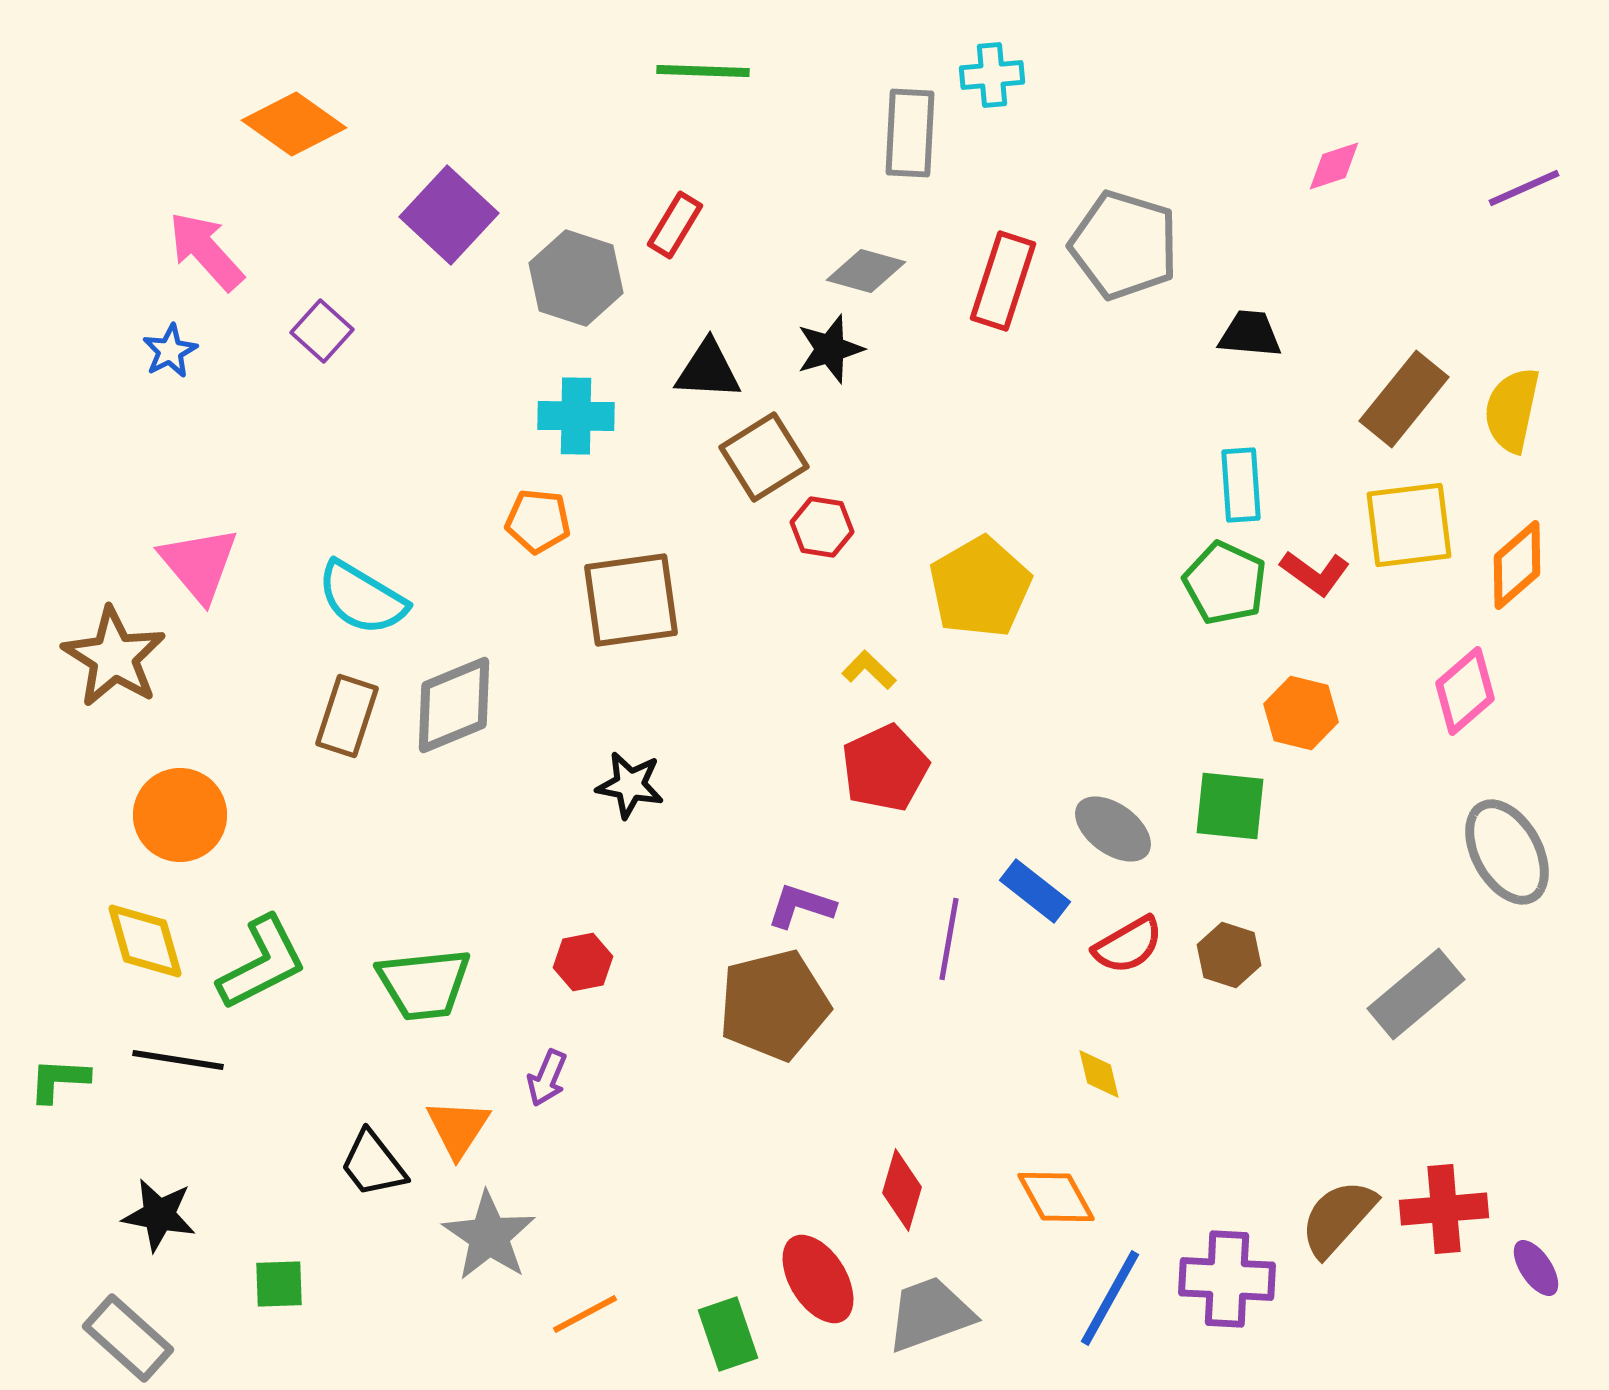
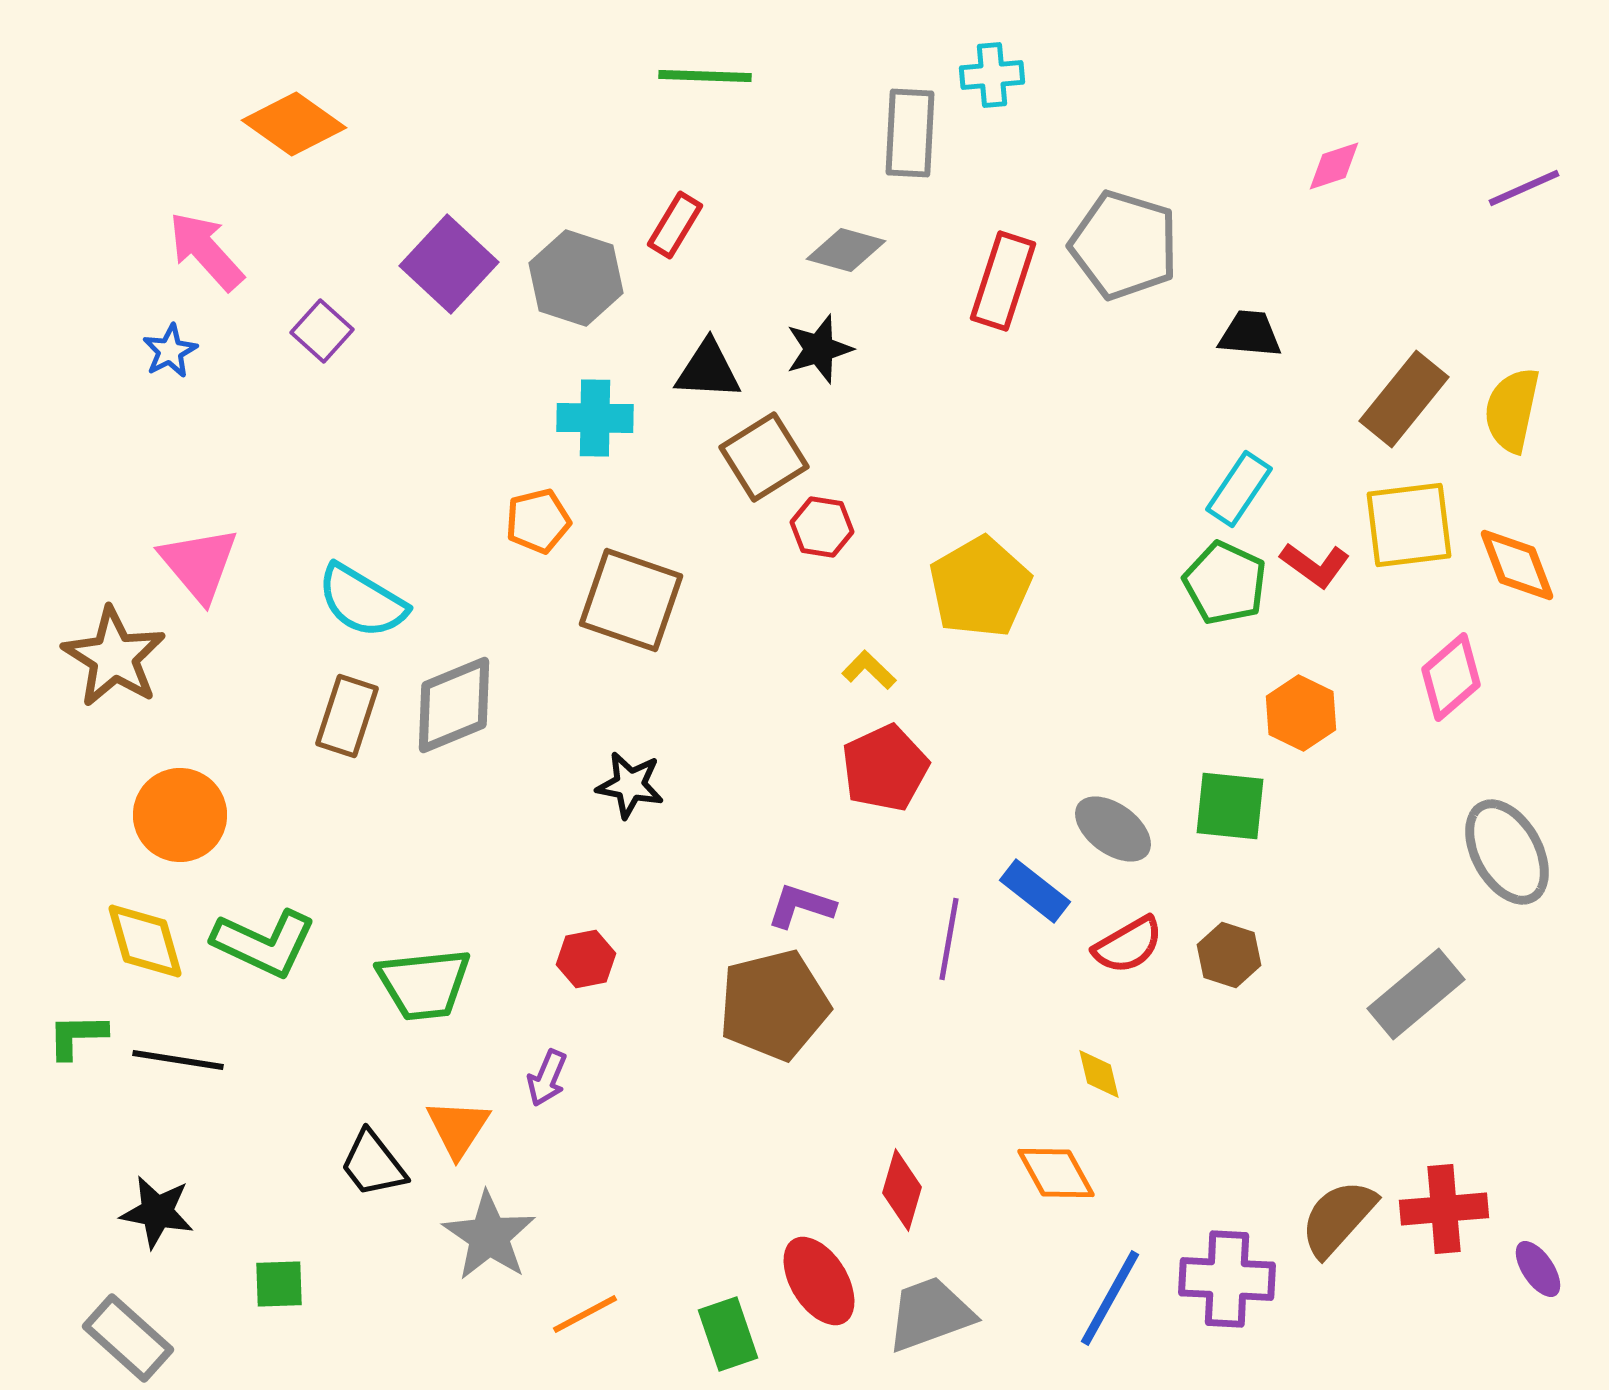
green line at (703, 71): moved 2 px right, 5 px down
purple square at (449, 215): moved 49 px down
gray diamond at (866, 271): moved 20 px left, 21 px up
black star at (830, 349): moved 11 px left
cyan cross at (576, 416): moved 19 px right, 2 px down
cyan rectangle at (1241, 485): moved 2 px left, 4 px down; rotated 38 degrees clockwise
orange pentagon at (538, 521): rotated 20 degrees counterclockwise
orange diamond at (1517, 565): rotated 70 degrees counterclockwise
red L-shape at (1315, 573): moved 8 px up
cyan semicircle at (362, 598): moved 3 px down
brown square at (631, 600): rotated 27 degrees clockwise
pink diamond at (1465, 691): moved 14 px left, 14 px up
orange hexagon at (1301, 713): rotated 12 degrees clockwise
red hexagon at (583, 962): moved 3 px right, 3 px up
green L-shape at (262, 963): moved 2 px right, 20 px up; rotated 52 degrees clockwise
green L-shape at (59, 1080): moved 18 px right, 44 px up; rotated 4 degrees counterclockwise
orange diamond at (1056, 1197): moved 24 px up
black star at (159, 1215): moved 2 px left, 3 px up
purple ellipse at (1536, 1268): moved 2 px right, 1 px down
red ellipse at (818, 1279): moved 1 px right, 2 px down
